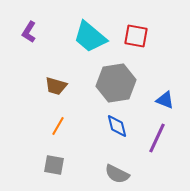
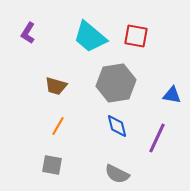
purple L-shape: moved 1 px left, 1 px down
blue triangle: moved 7 px right, 5 px up; rotated 12 degrees counterclockwise
gray square: moved 2 px left
